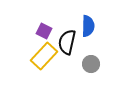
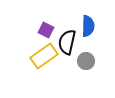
purple square: moved 2 px right, 1 px up
yellow rectangle: rotated 12 degrees clockwise
gray circle: moved 5 px left, 3 px up
